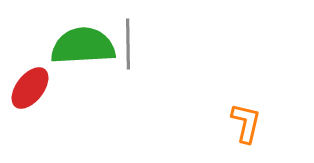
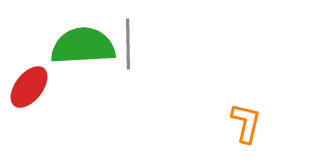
red ellipse: moved 1 px left, 1 px up
